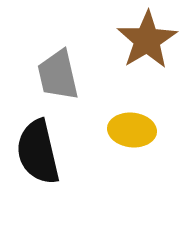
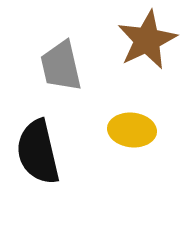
brown star: rotated 6 degrees clockwise
gray trapezoid: moved 3 px right, 9 px up
